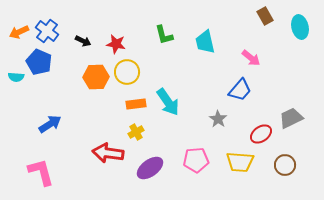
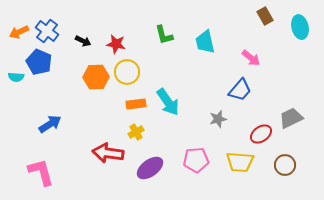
gray star: rotated 24 degrees clockwise
